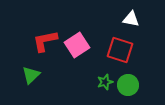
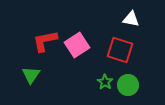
green triangle: rotated 12 degrees counterclockwise
green star: rotated 21 degrees counterclockwise
